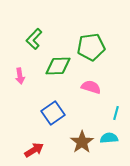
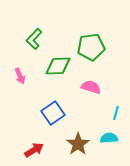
pink arrow: rotated 14 degrees counterclockwise
brown star: moved 4 px left, 2 px down
